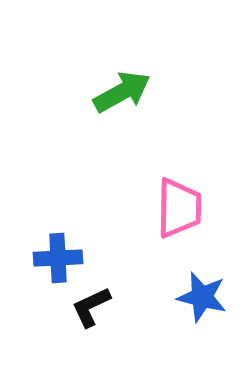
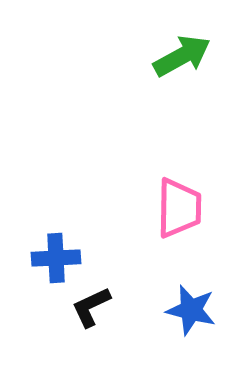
green arrow: moved 60 px right, 36 px up
blue cross: moved 2 px left
blue star: moved 11 px left, 13 px down
